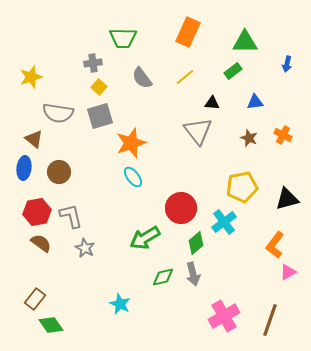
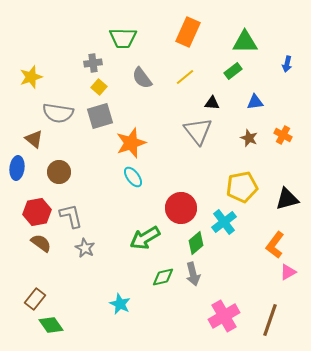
blue ellipse at (24, 168): moved 7 px left
